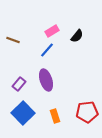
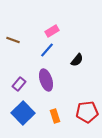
black semicircle: moved 24 px down
